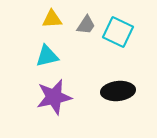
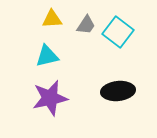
cyan square: rotated 12 degrees clockwise
purple star: moved 4 px left, 1 px down
